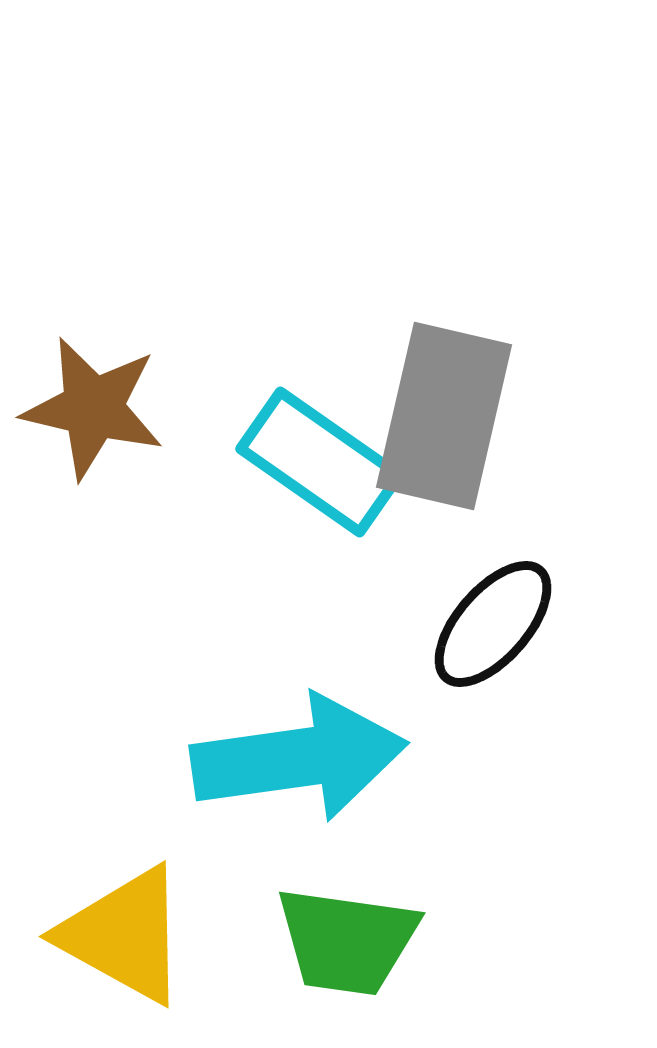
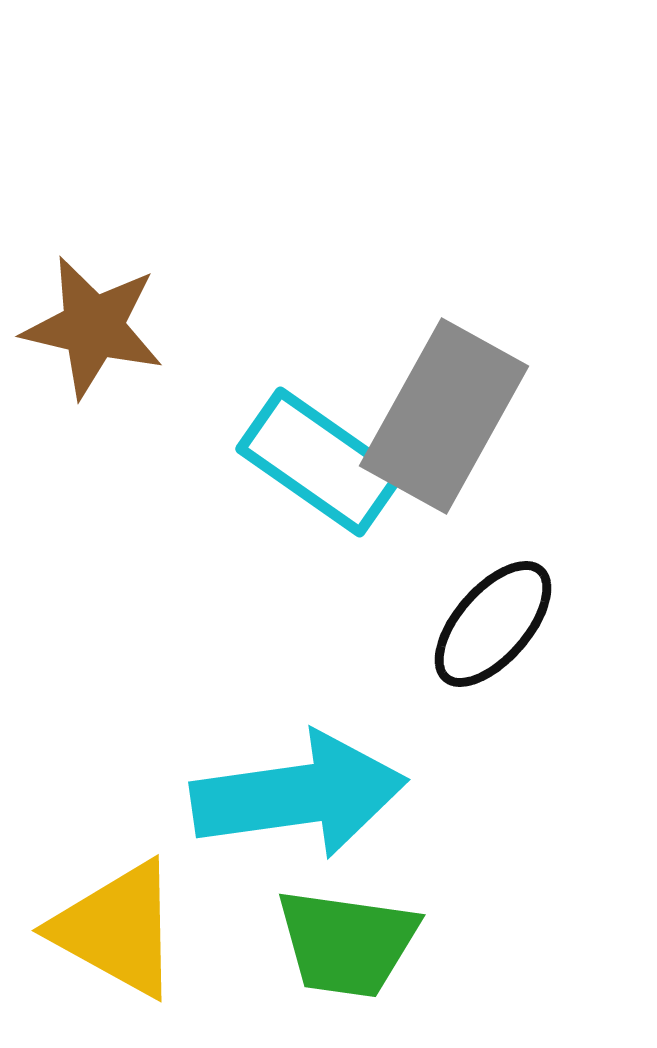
brown star: moved 81 px up
gray rectangle: rotated 16 degrees clockwise
cyan arrow: moved 37 px down
yellow triangle: moved 7 px left, 6 px up
green trapezoid: moved 2 px down
